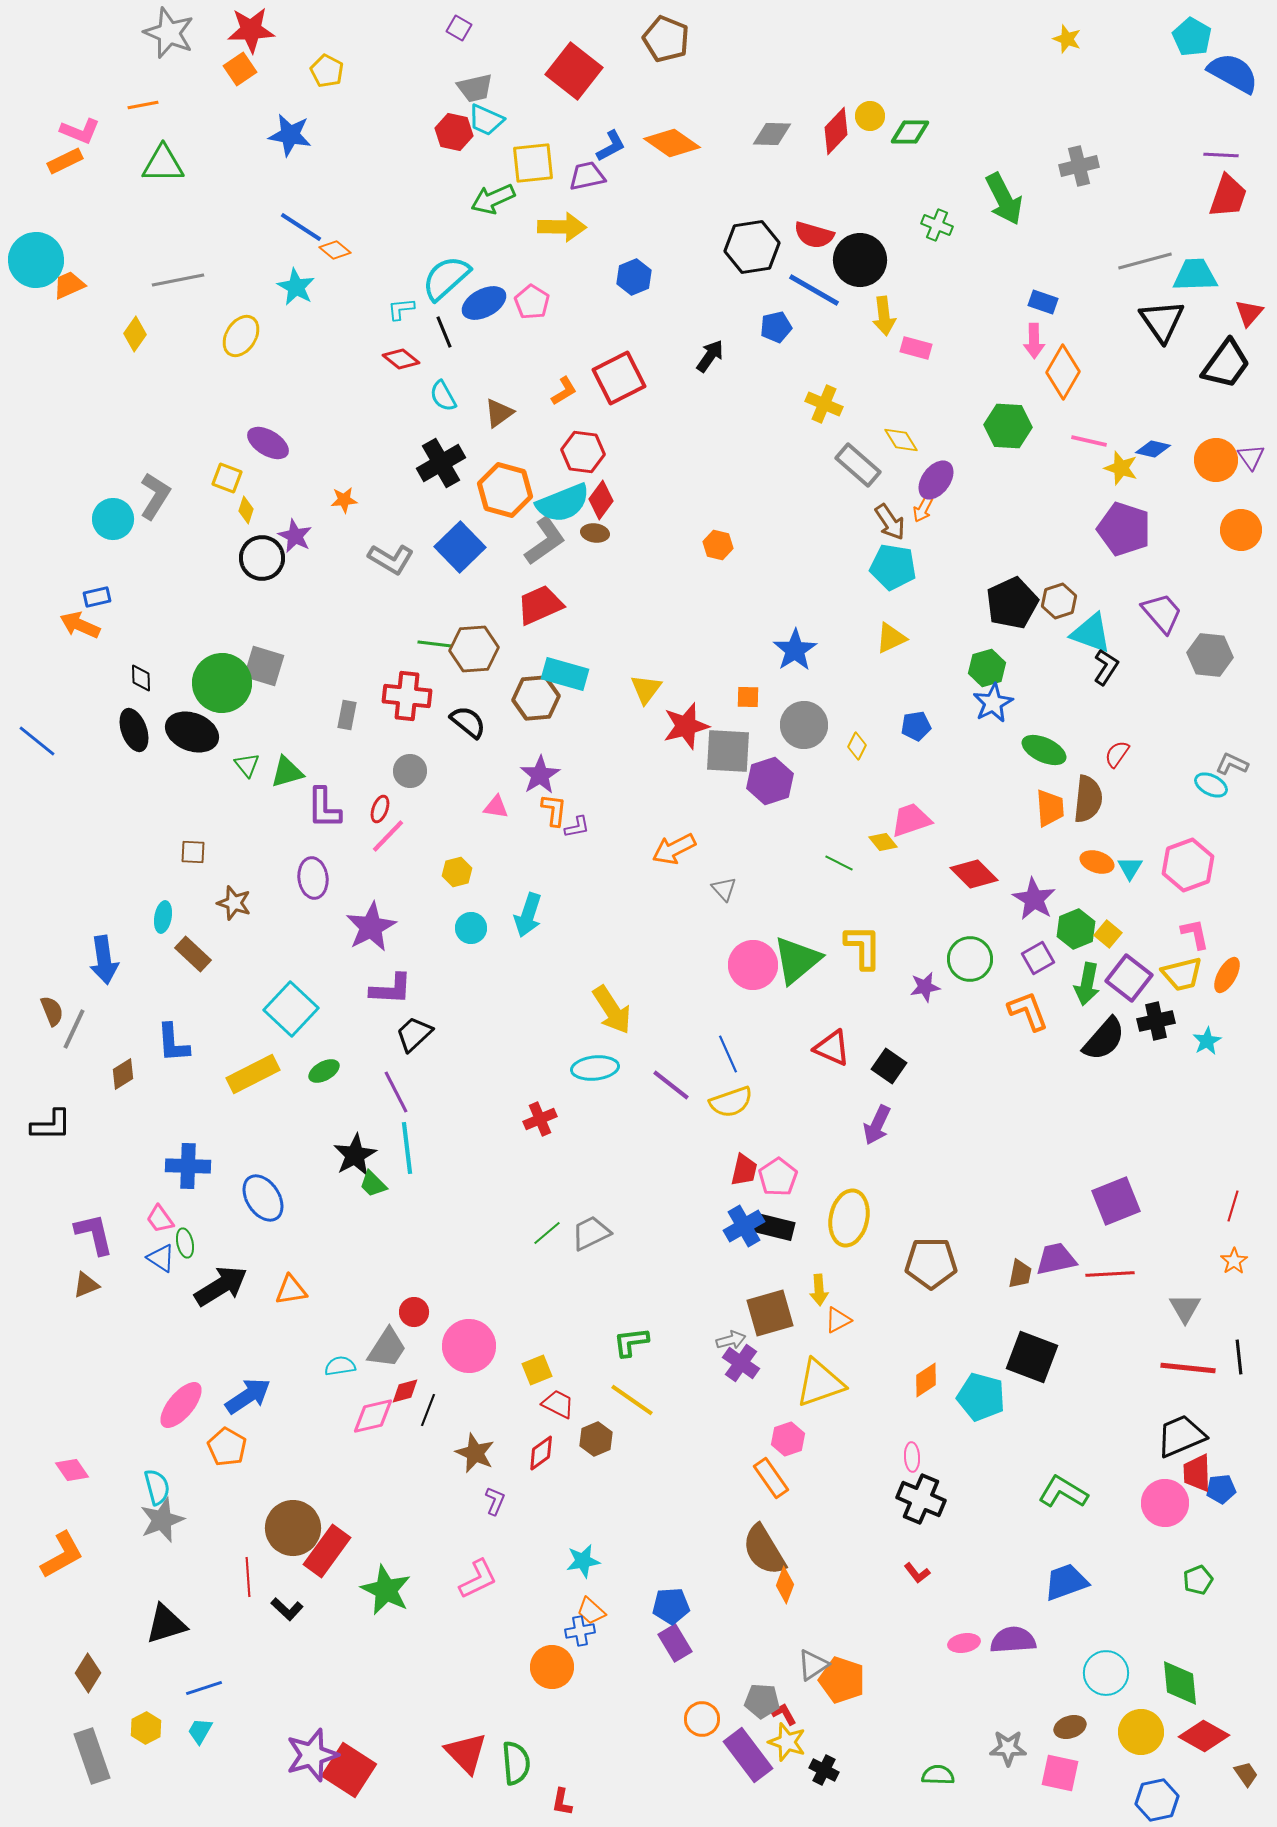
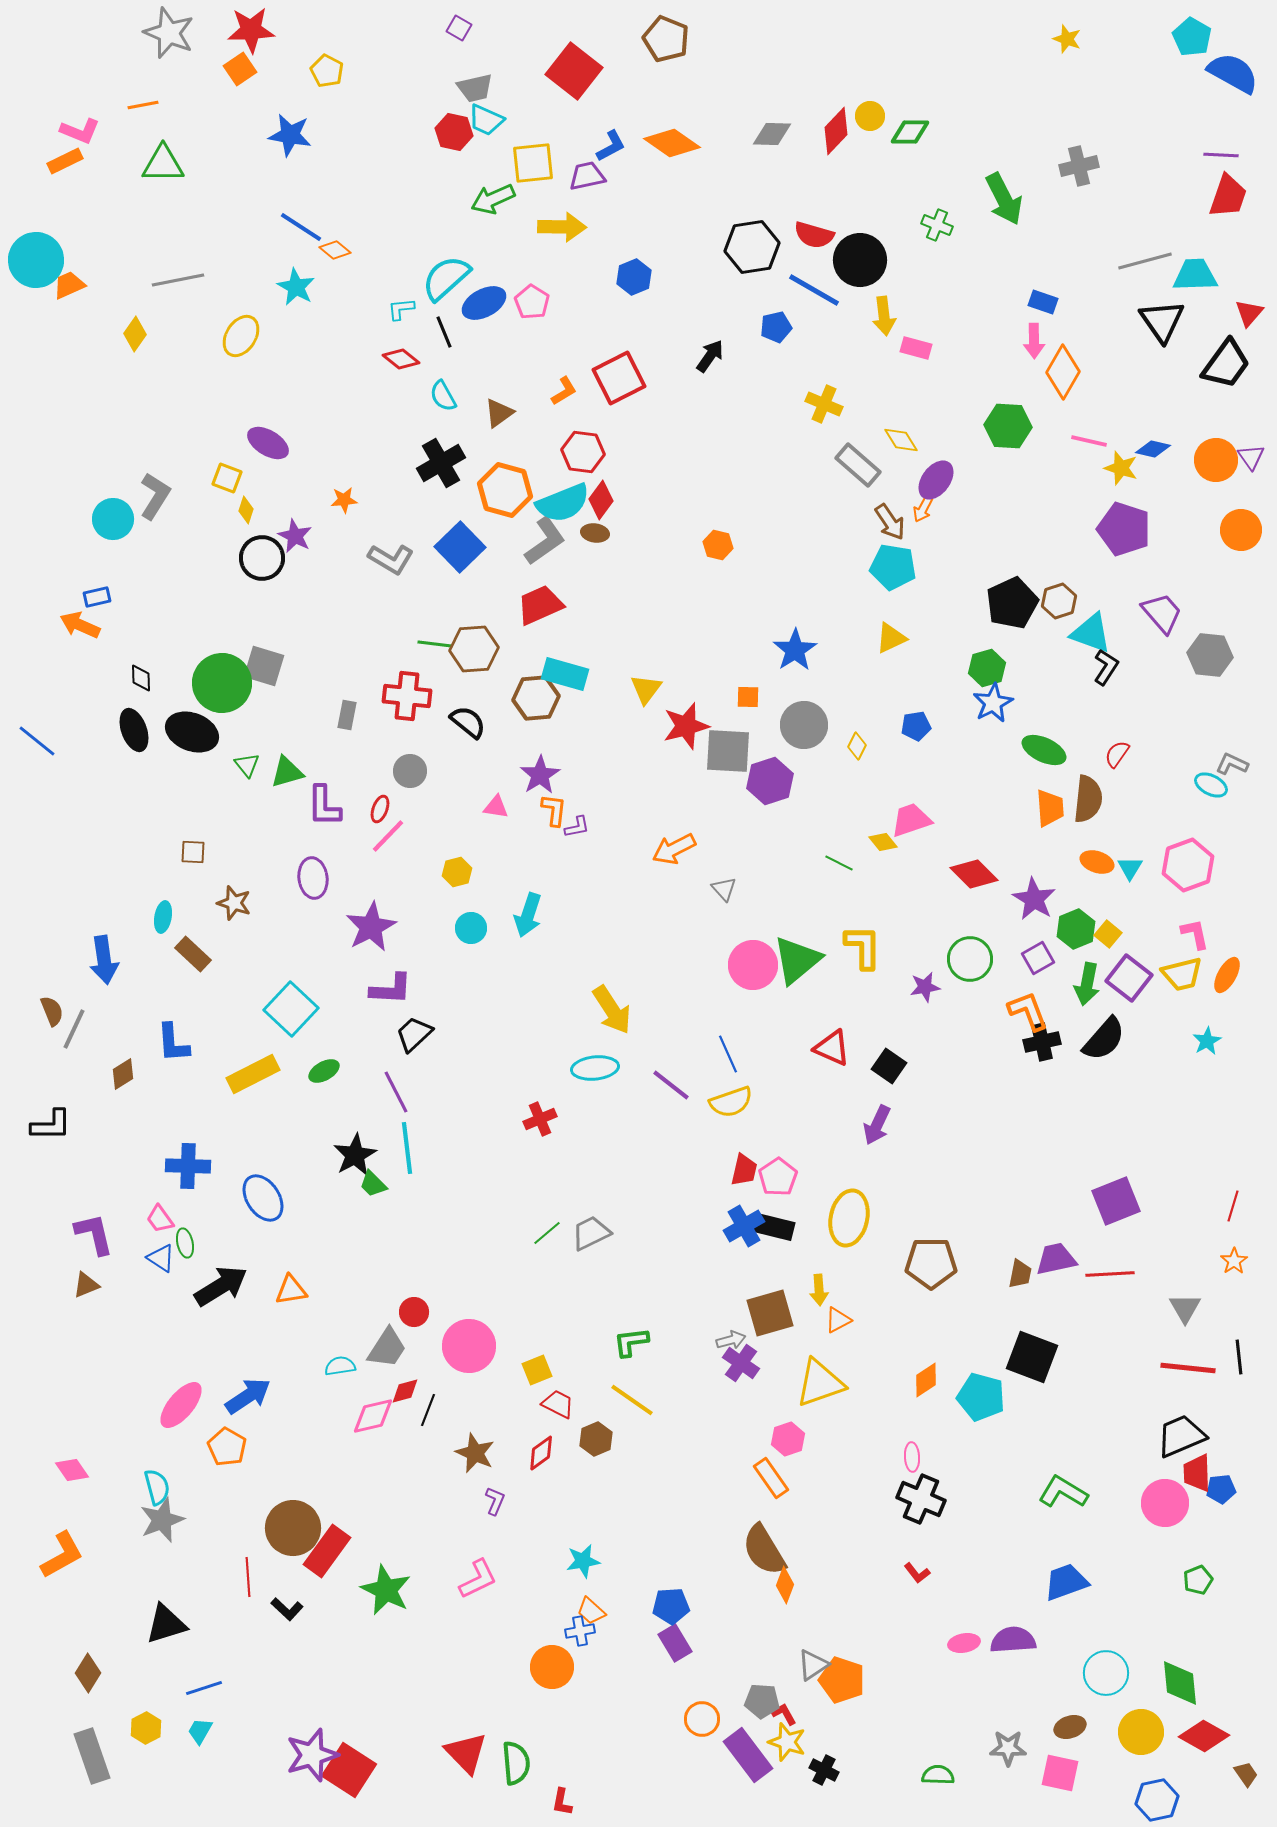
purple L-shape at (324, 808): moved 2 px up
black cross at (1156, 1021): moved 114 px left, 21 px down
